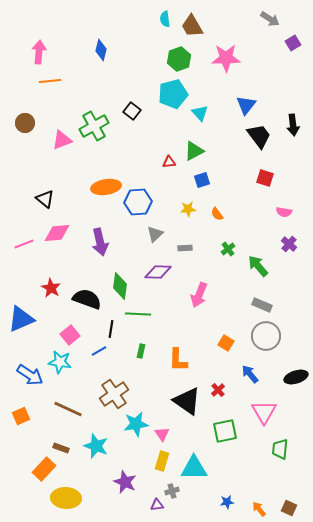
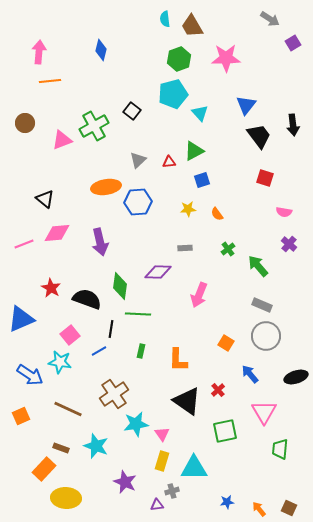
gray triangle at (155, 234): moved 17 px left, 74 px up
